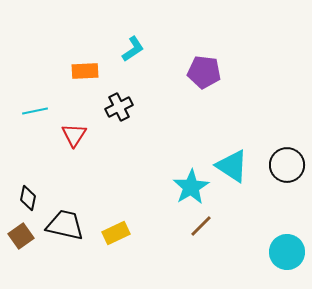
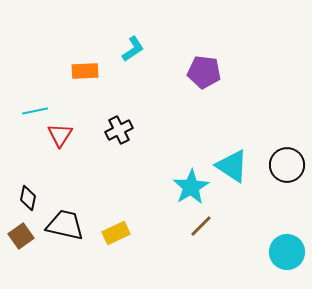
black cross: moved 23 px down
red triangle: moved 14 px left
